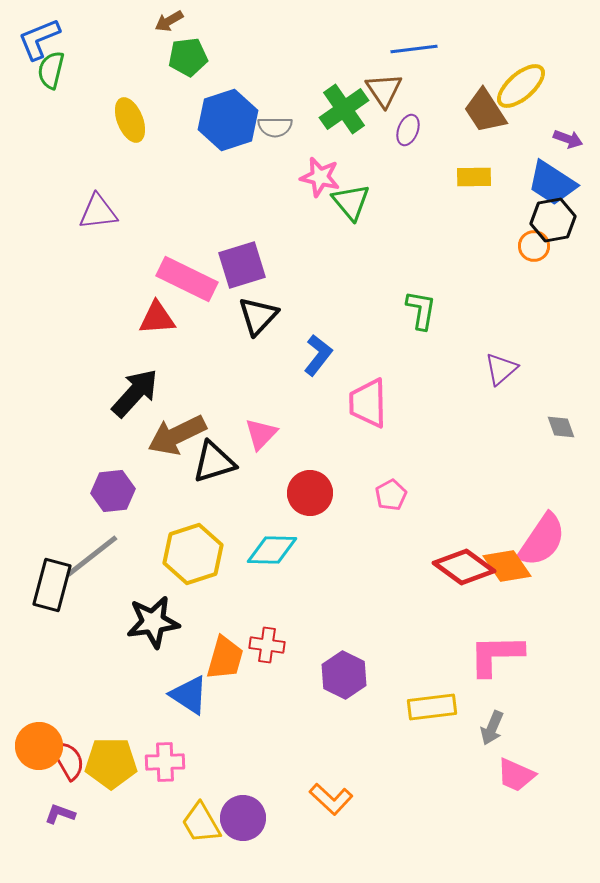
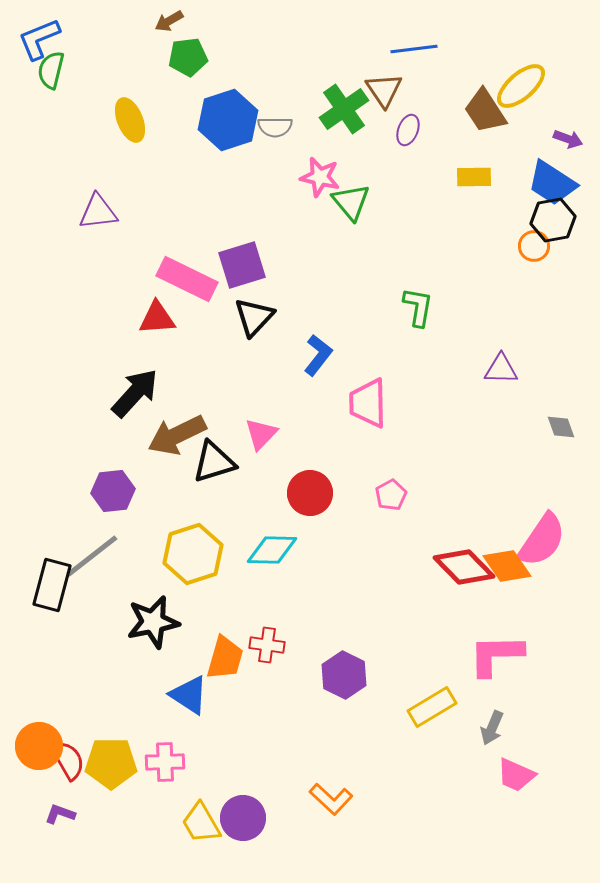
green L-shape at (421, 310): moved 3 px left, 3 px up
black triangle at (258, 316): moved 4 px left, 1 px down
purple triangle at (501, 369): rotated 42 degrees clockwise
red diamond at (464, 567): rotated 10 degrees clockwise
black star at (153, 622): rotated 4 degrees counterclockwise
yellow rectangle at (432, 707): rotated 24 degrees counterclockwise
